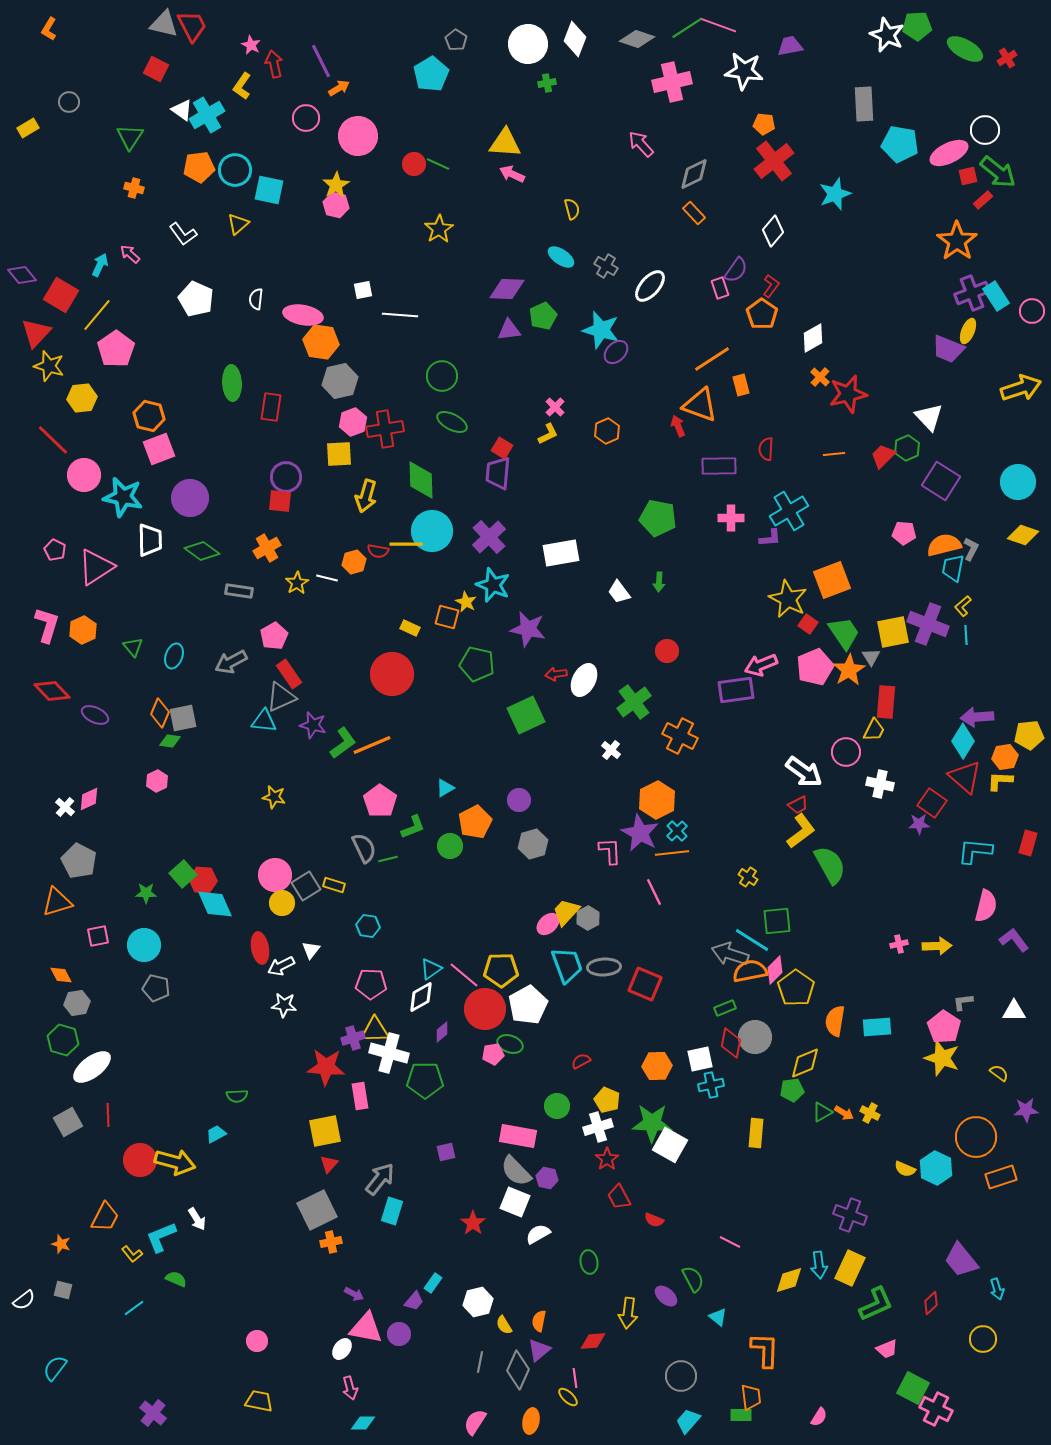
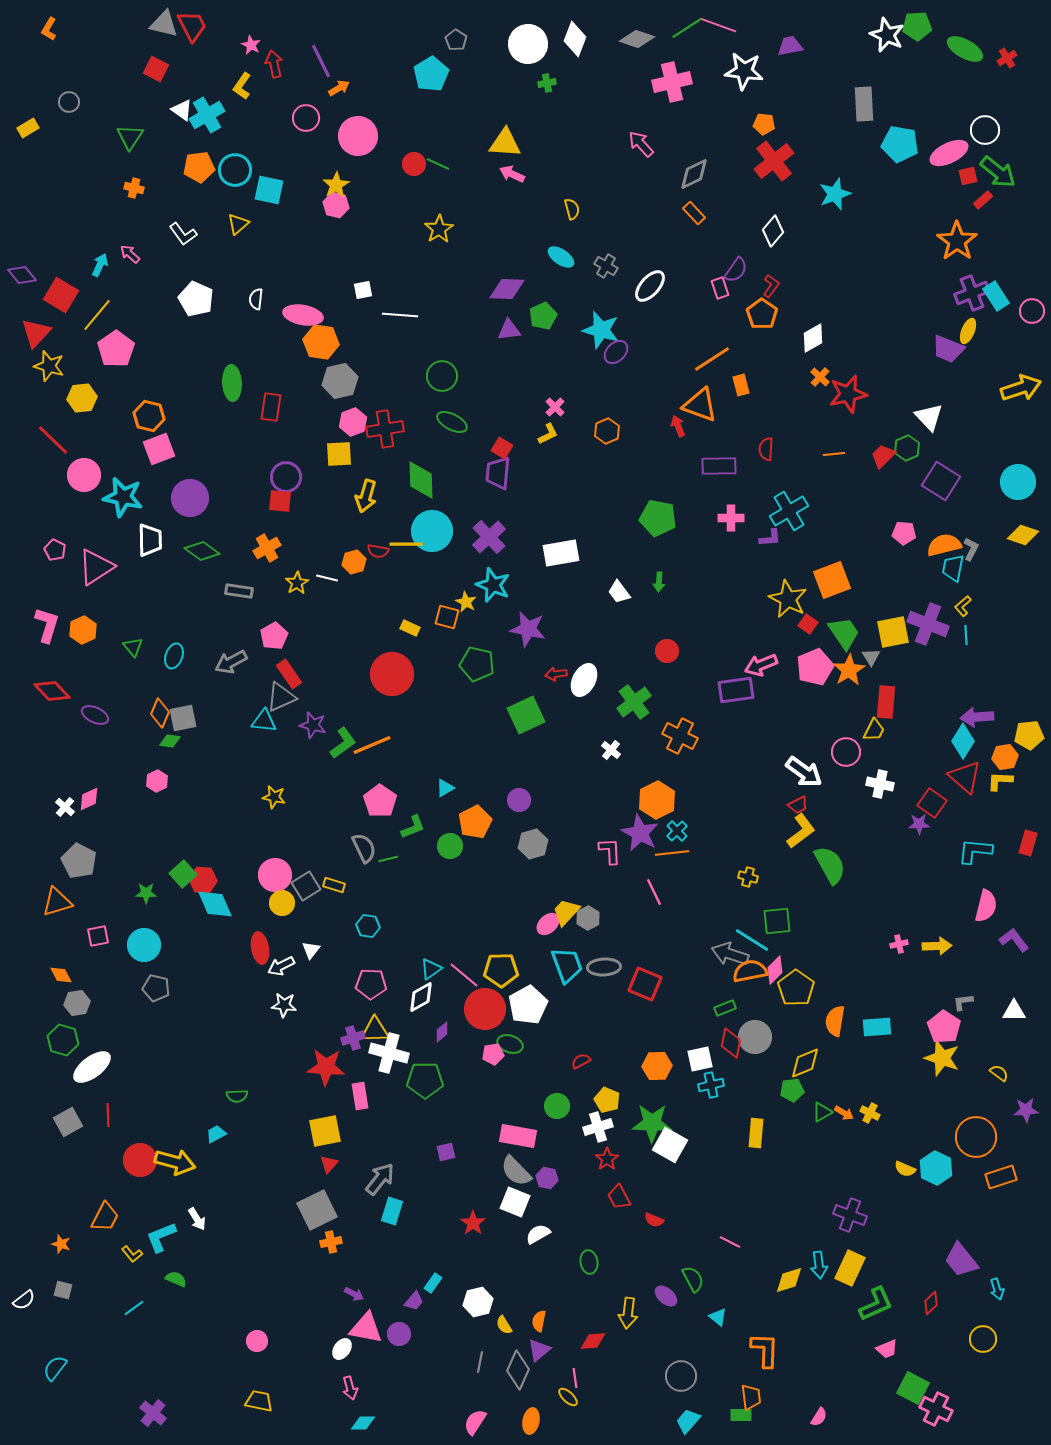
yellow cross at (748, 877): rotated 18 degrees counterclockwise
